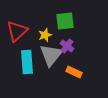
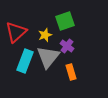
green square: rotated 12 degrees counterclockwise
red triangle: moved 1 px left, 1 px down
gray triangle: moved 3 px left, 2 px down
cyan rectangle: moved 2 px left, 1 px up; rotated 25 degrees clockwise
orange rectangle: moved 3 px left; rotated 49 degrees clockwise
